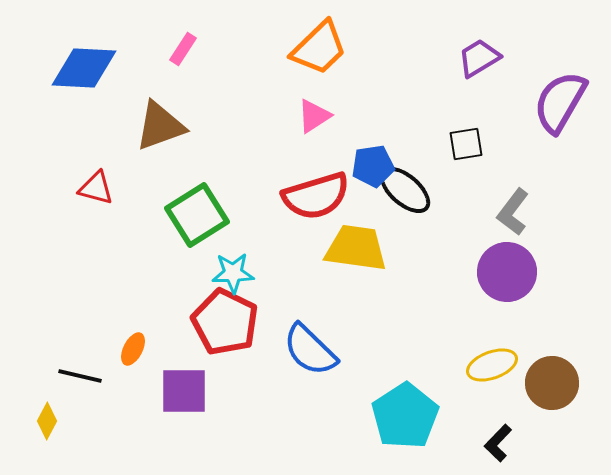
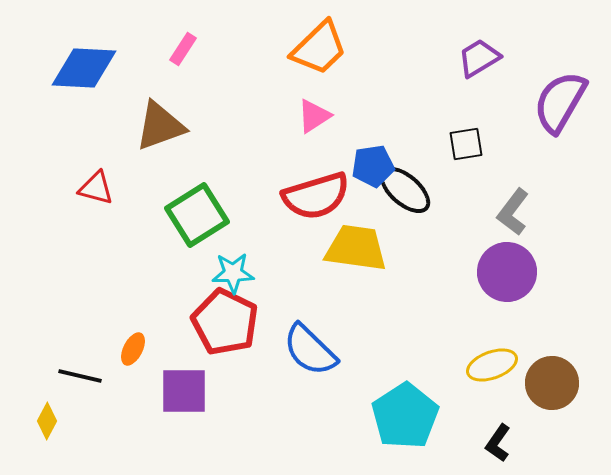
black L-shape: rotated 9 degrees counterclockwise
